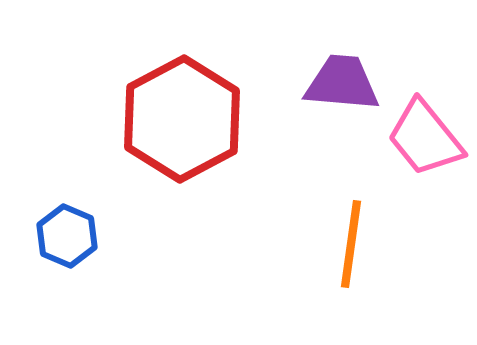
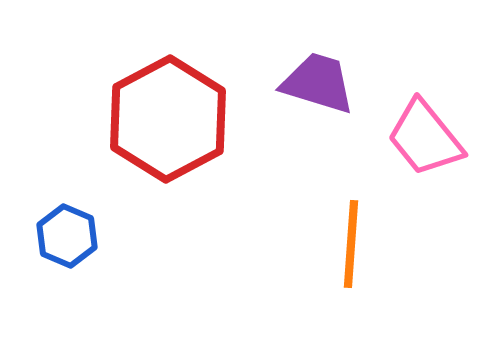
purple trapezoid: moved 24 px left; rotated 12 degrees clockwise
red hexagon: moved 14 px left
orange line: rotated 4 degrees counterclockwise
